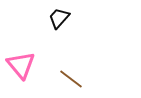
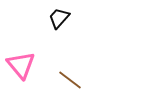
brown line: moved 1 px left, 1 px down
